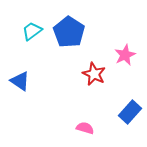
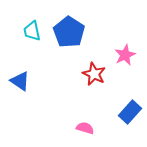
cyan trapezoid: rotated 65 degrees counterclockwise
